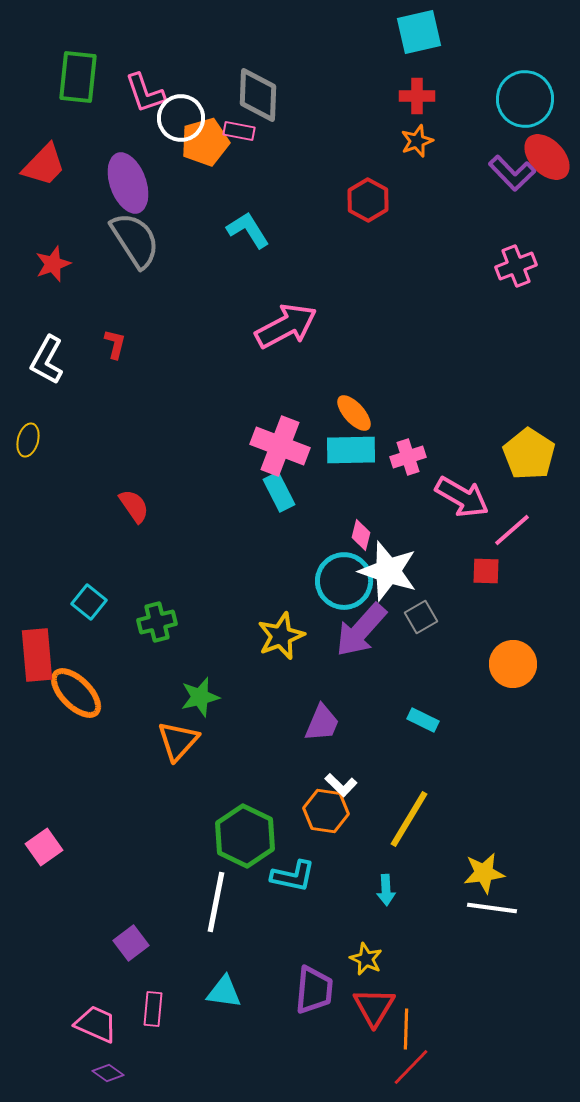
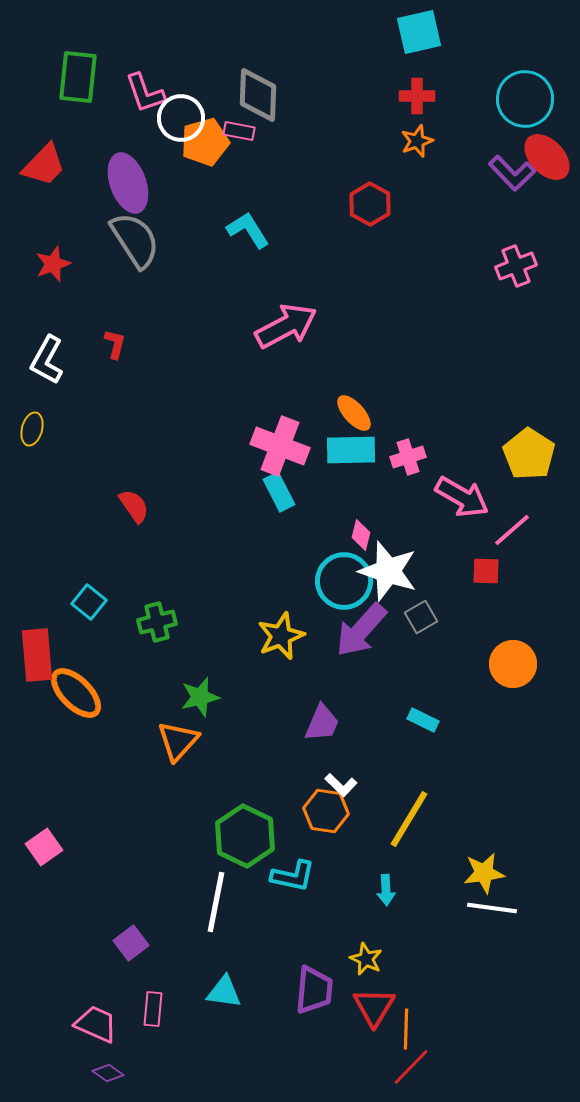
red hexagon at (368, 200): moved 2 px right, 4 px down
yellow ellipse at (28, 440): moved 4 px right, 11 px up
